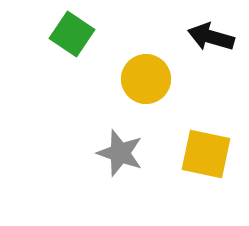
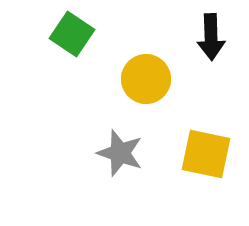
black arrow: rotated 108 degrees counterclockwise
